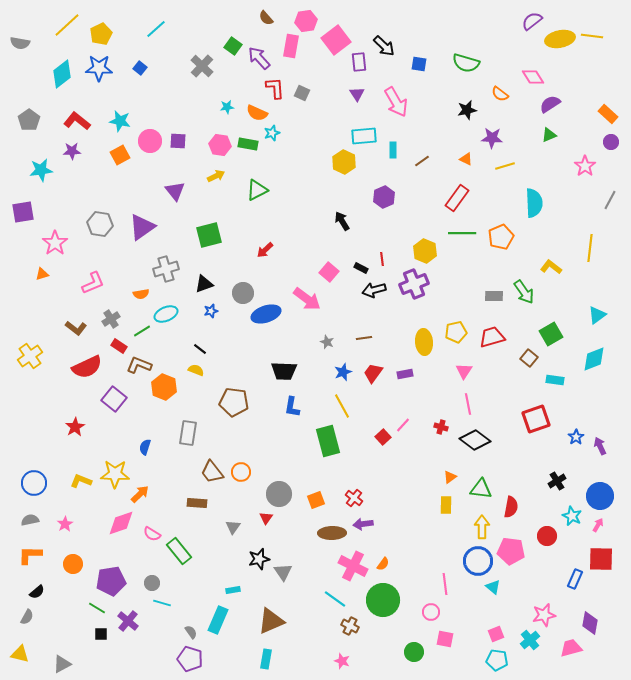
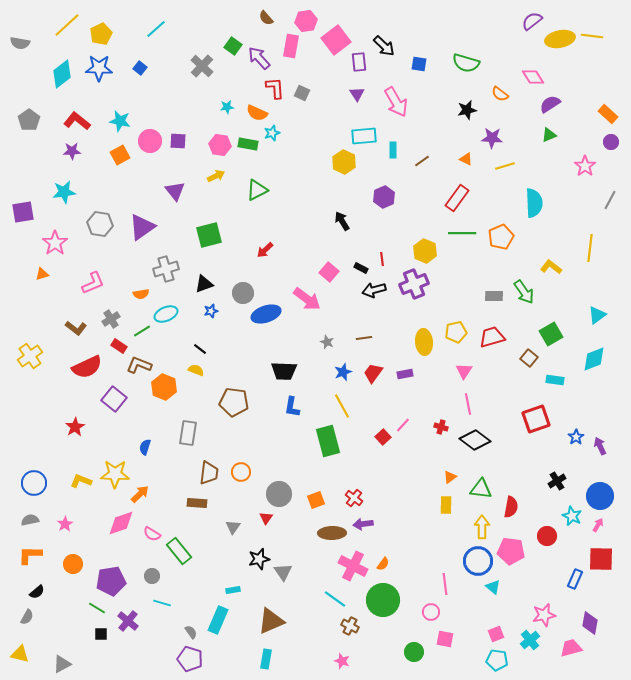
cyan star at (41, 170): moved 23 px right, 22 px down
brown trapezoid at (212, 472): moved 3 px left, 1 px down; rotated 135 degrees counterclockwise
gray circle at (152, 583): moved 7 px up
